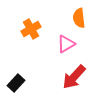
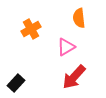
pink triangle: moved 3 px down
